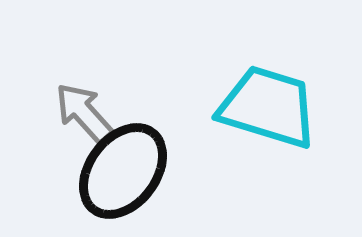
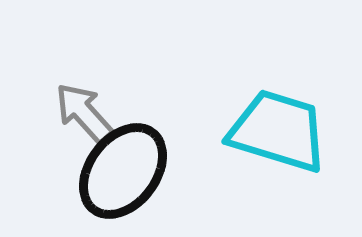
cyan trapezoid: moved 10 px right, 24 px down
